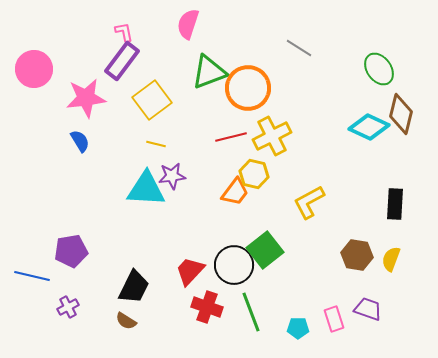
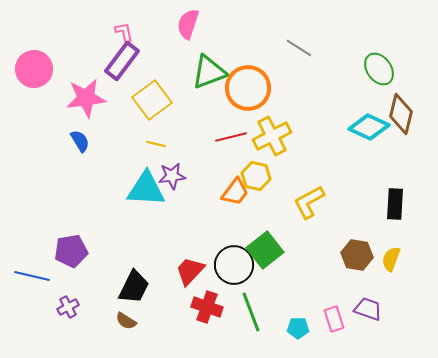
yellow hexagon: moved 2 px right, 2 px down
